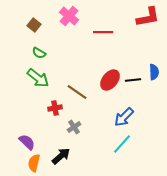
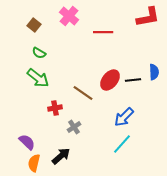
brown line: moved 6 px right, 1 px down
